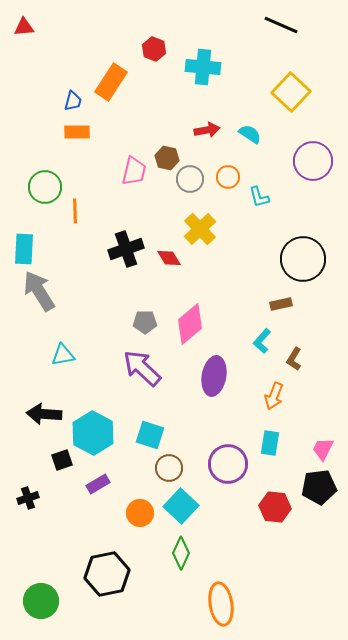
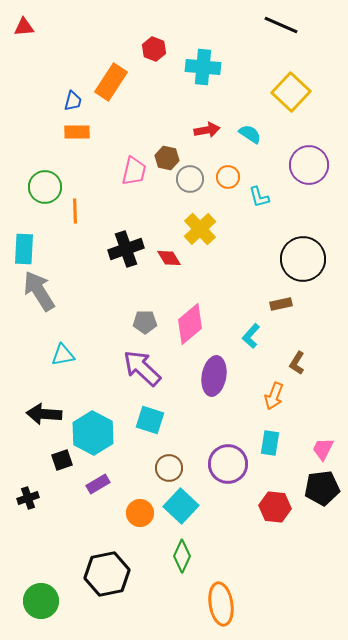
purple circle at (313, 161): moved 4 px left, 4 px down
cyan L-shape at (262, 341): moved 11 px left, 5 px up
brown L-shape at (294, 359): moved 3 px right, 4 px down
cyan square at (150, 435): moved 15 px up
black pentagon at (319, 487): moved 3 px right, 1 px down
green diamond at (181, 553): moved 1 px right, 3 px down
